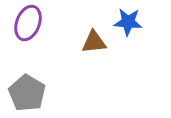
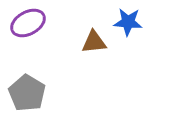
purple ellipse: rotated 40 degrees clockwise
